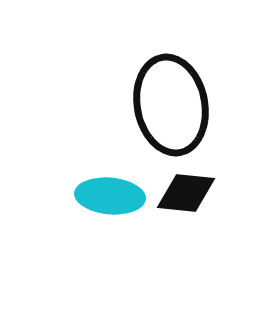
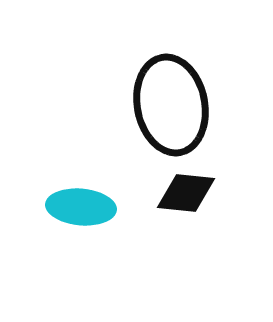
cyan ellipse: moved 29 px left, 11 px down
